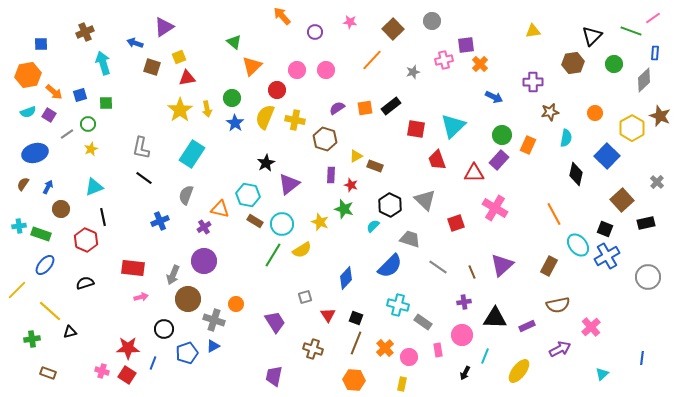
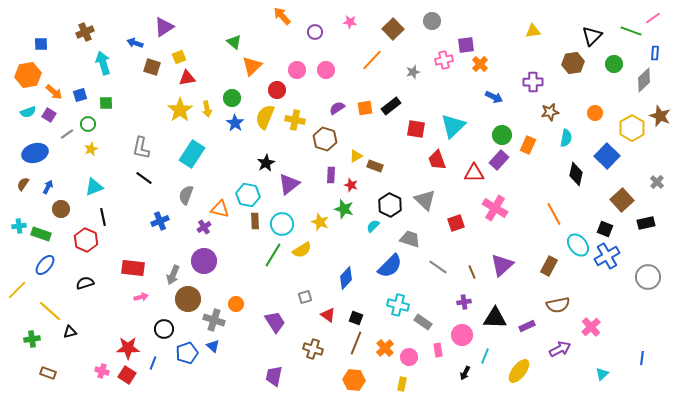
brown rectangle at (255, 221): rotated 56 degrees clockwise
red triangle at (328, 315): rotated 21 degrees counterclockwise
blue triangle at (213, 346): rotated 48 degrees counterclockwise
